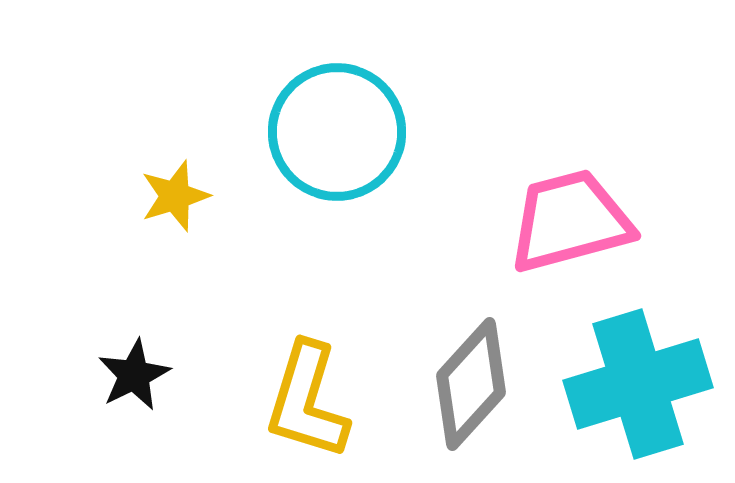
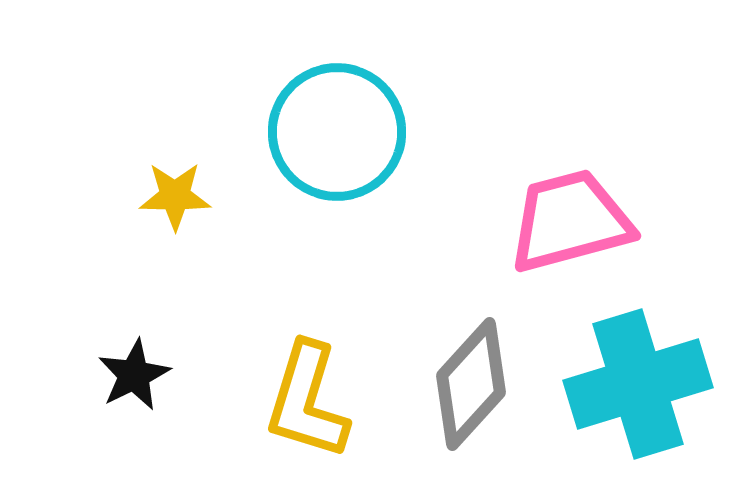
yellow star: rotated 18 degrees clockwise
